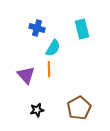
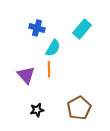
cyan rectangle: rotated 54 degrees clockwise
